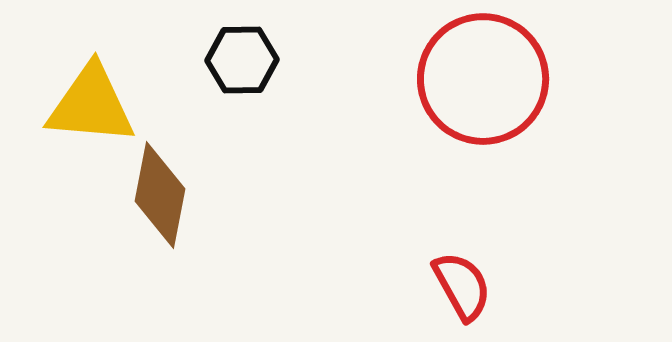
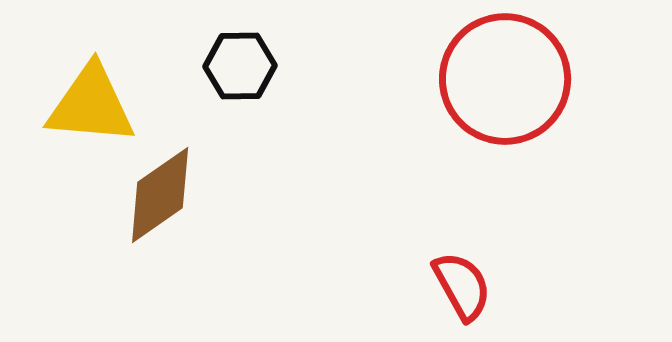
black hexagon: moved 2 px left, 6 px down
red circle: moved 22 px right
brown diamond: rotated 44 degrees clockwise
